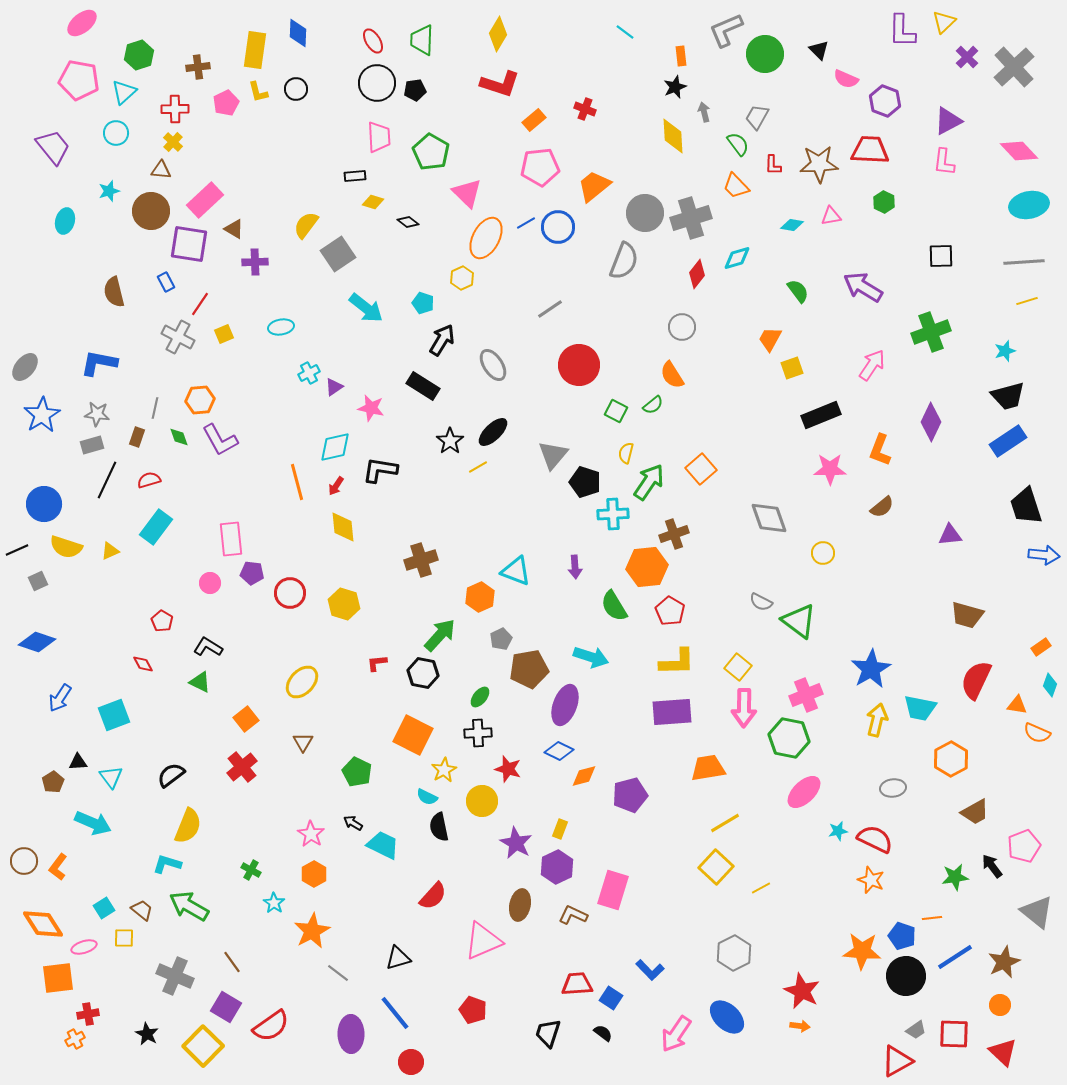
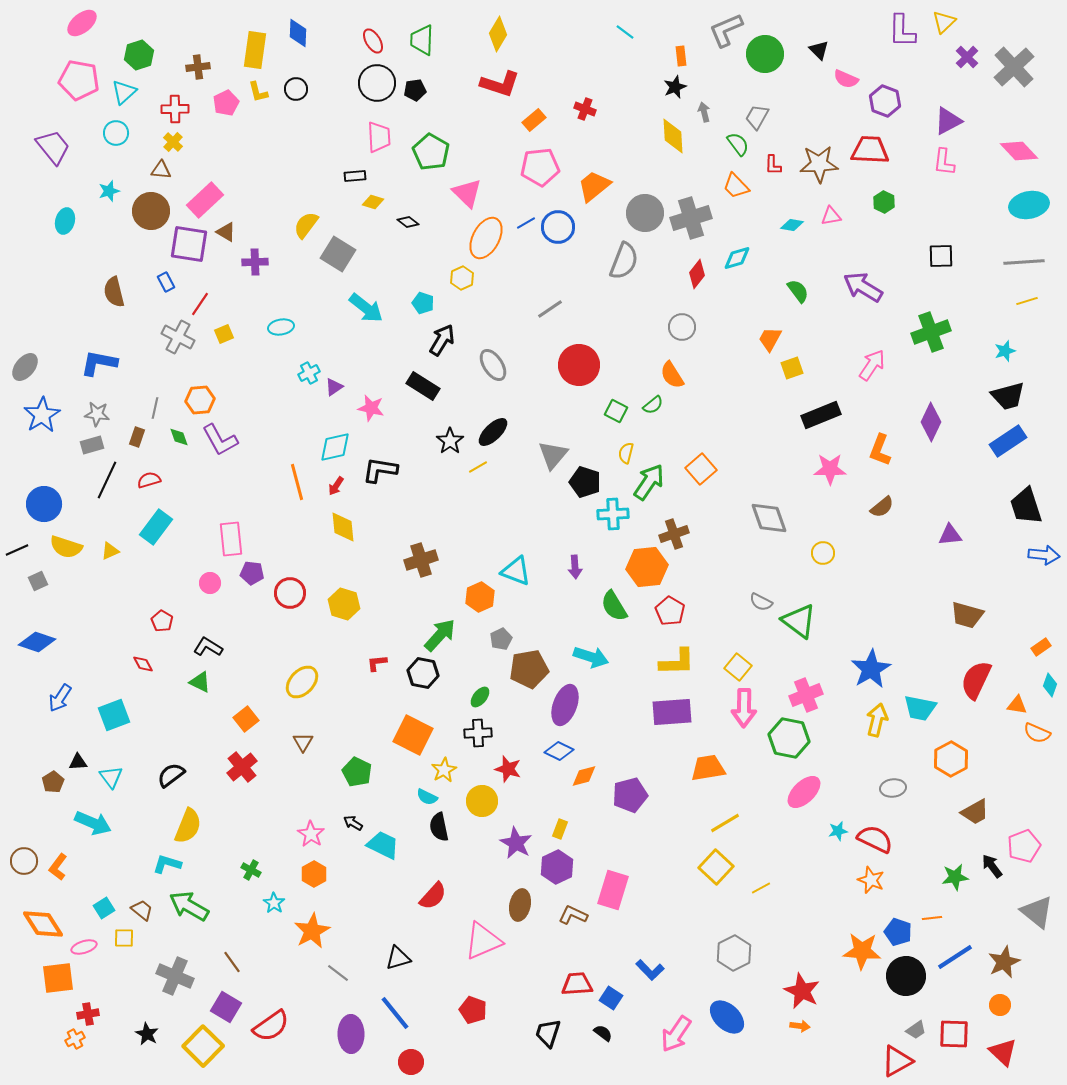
brown triangle at (234, 229): moved 8 px left, 3 px down
gray square at (338, 254): rotated 24 degrees counterclockwise
blue pentagon at (902, 936): moved 4 px left, 4 px up
